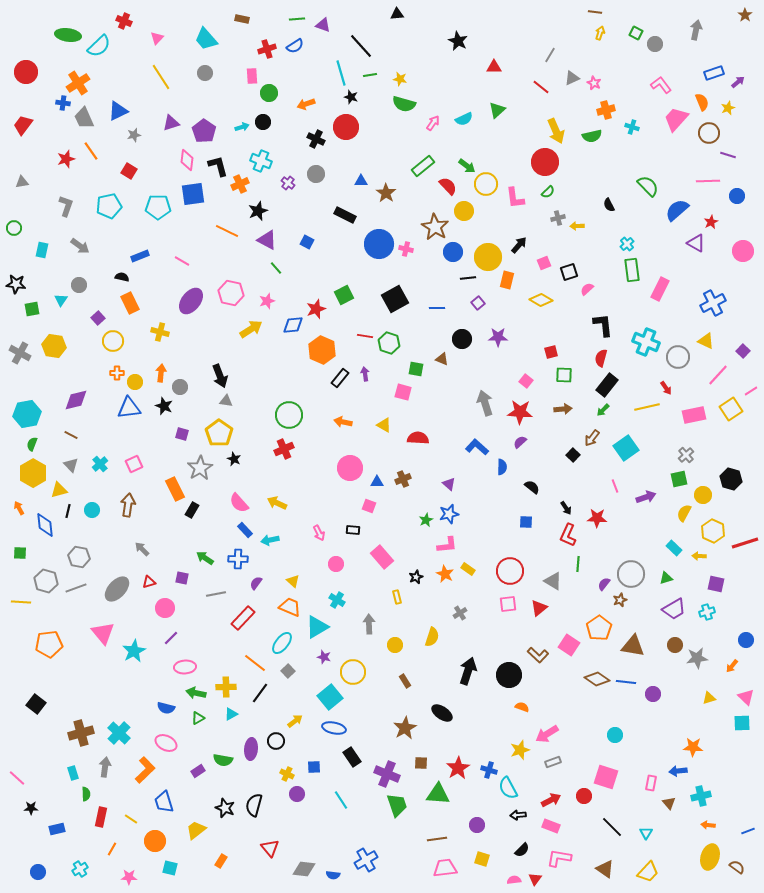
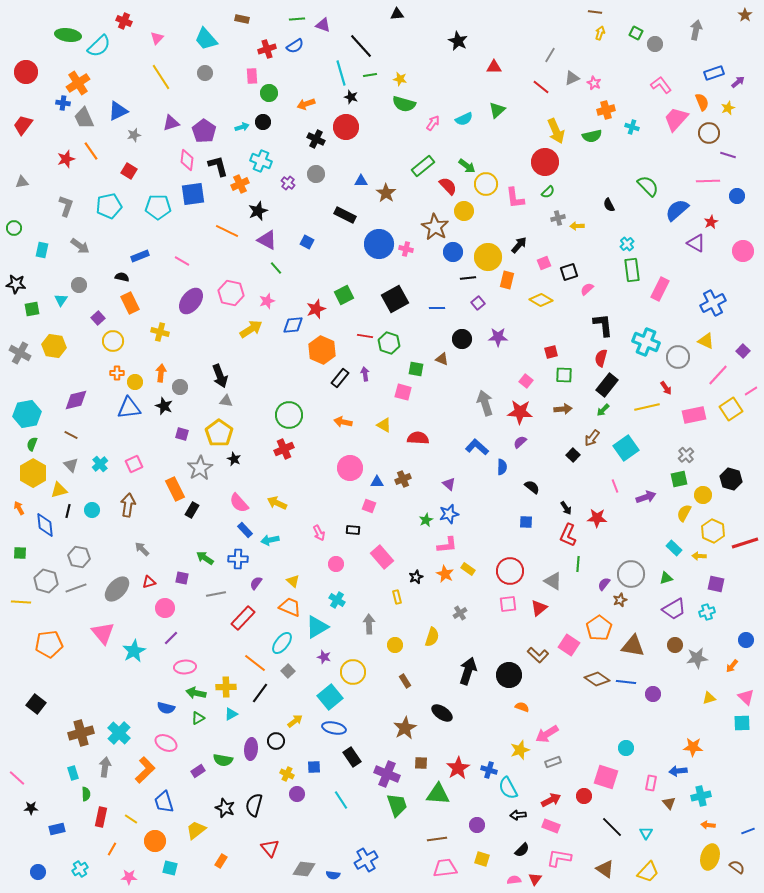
cyan circle at (615, 735): moved 11 px right, 13 px down
